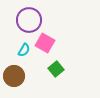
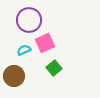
pink square: rotated 36 degrees clockwise
cyan semicircle: rotated 144 degrees counterclockwise
green square: moved 2 px left, 1 px up
